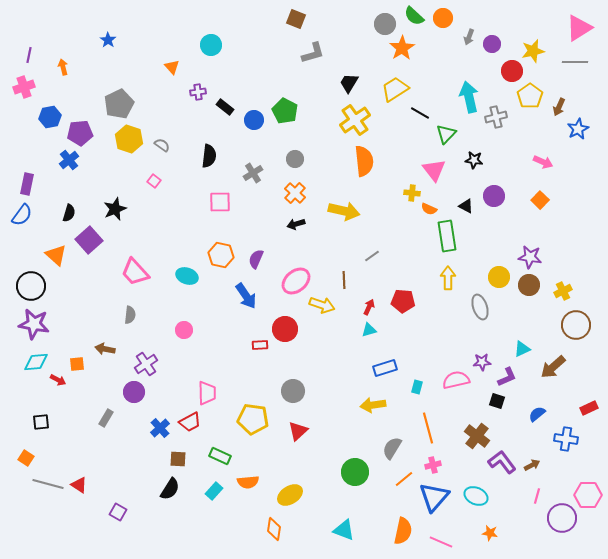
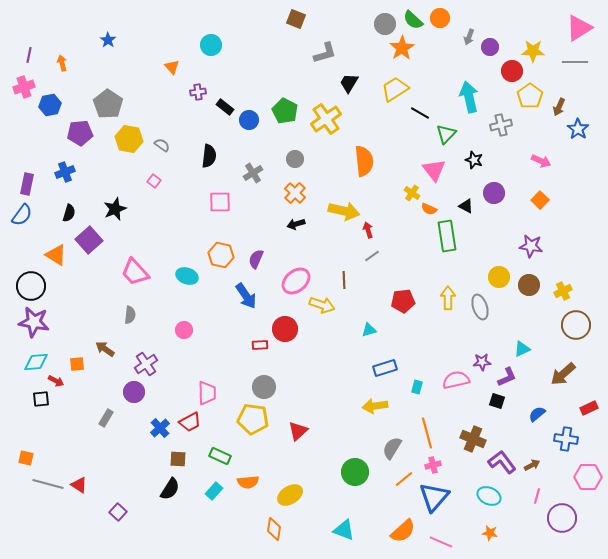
green semicircle at (414, 16): moved 1 px left, 4 px down
orange circle at (443, 18): moved 3 px left
purple circle at (492, 44): moved 2 px left, 3 px down
yellow star at (533, 51): rotated 15 degrees clockwise
gray L-shape at (313, 53): moved 12 px right
orange arrow at (63, 67): moved 1 px left, 4 px up
gray pentagon at (119, 104): moved 11 px left; rotated 12 degrees counterclockwise
blue hexagon at (50, 117): moved 12 px up
gray cross at (496, 117): moved 5 px right, 8 px down
blue circle at (254, 120): moved 5 px left
yellow cross at (355, 120): moved 29 px left, 1 px up
blue star at (578, 129): rotated 10 degrees counterclockwise
yellow hexagon at (129, 139): rotated 8 degrees counterclockwise
blue cross at (69, 160): moved 4 px left, 12 px down; rotated 18 degrees clockwise
black star at (474, 160): rotated 12 degrees clockwise
pink arrow at (543, 162): moved 2 px left, 1 px up
yellow cross at (412, 193): rotated 28 degrees clockwise
purple circle at (494, 196): moved 3 px up
orange triangle at (56, 255): rotated 10 degrees counterclockwise
purple star at (530, 257): moved 1 px right, 11 px up
yellow arrow at (448, 278): moved 20 px down
red pentagon at (403, 301): rotated 10 degrees counterclockwise
red arrow at (369, 307): moved 1 px left, 77 px up; rotated 42 degrees counterclockwise
purple star at (34, 324): moved 2 px up
brown arrow at (105, 349): rotated 24 degrees clockwise
brown arrow at (553, 367): moved 10 px right, 7 px down
red arrow at (58, 380): moved 2 px left, 1 px down
gray circle at (293, 391): moved 29 px left, 4 px up
yellow arrow at (373, 405): moved 2 px right, 1 px down
black square at (41, 422): moved 23 px up
orange line at (428, 428): moved 1 px left, 5 px down
brown cross at (477, 436): moved 4 px left, 3 px down; rotated 15 degrees counterclockwise
orange square at (26, 458): rotated 21 degrees counterclockwise
pink hexagon at (588, 495): moved 18 px up
cyan ellipse at (476, 496): moved 13 px right
purple square at (118, 512): rotated 12 degrees clockwise
orange semicircle at (403, 531): rotated 36 degrees clockwise
